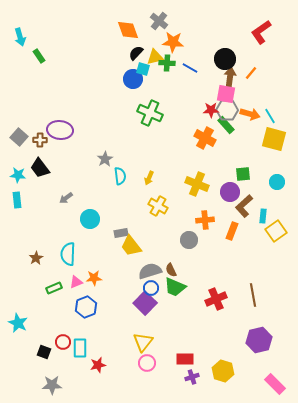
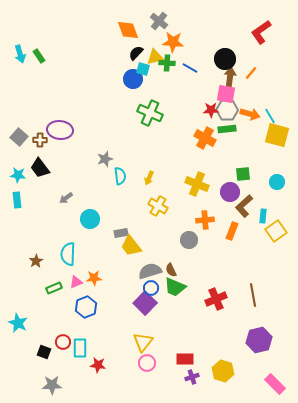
cyan arrow at (20, 37): moved 17 px down
green rectangle at (226, 125): moved 1 px right, 4 px down; rotated 54 degrees counterclockwise
yellow square at (274, 139): moved 3 px right, 4 px up
gray star at (105, 159): rotated 14 degrees clockwise
brown star at (36, 258): moved 3 px down
red star at (98, 365): rotated 21 degrees clockwise
